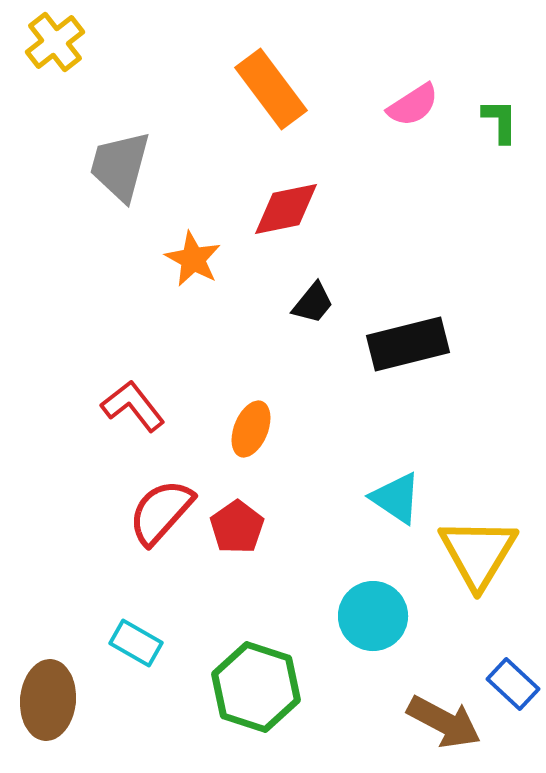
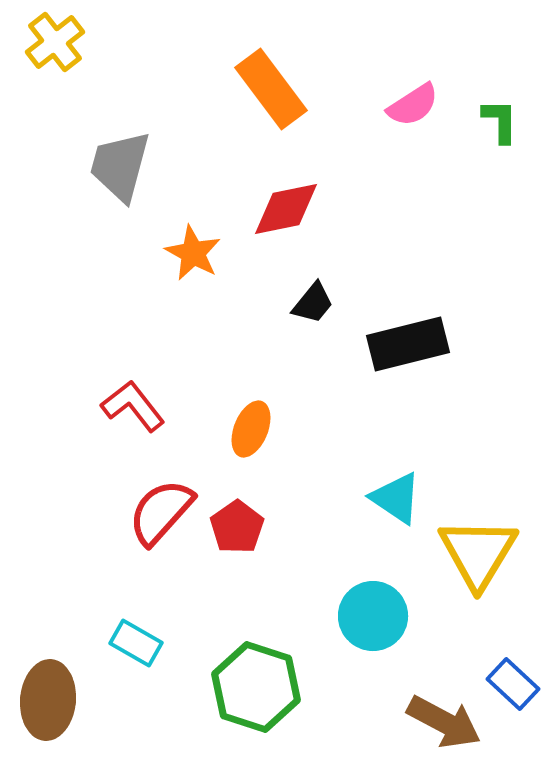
orange star: moved 6 px up
